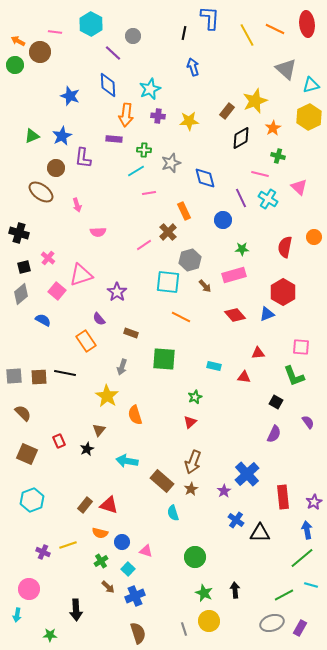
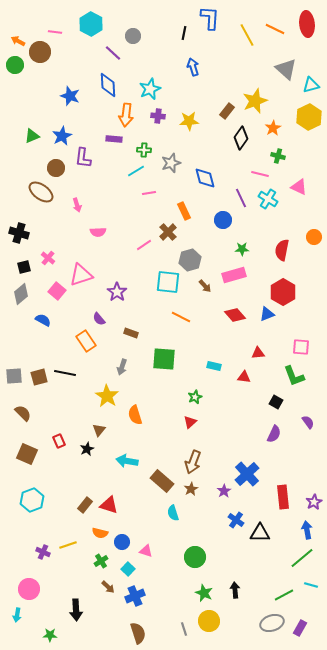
black diamond at (241, 138): rotated 25 degrees counterclockwise
pink triangle at (299, 187): rotated 18 degrees counterclockwise
red semicircle at (285, 247): moved 3 px left, 3 px down
brown square at (39, 377): rotated 12 degrees counterclockwise
